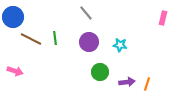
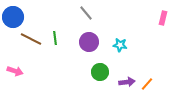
orange line: rotated 24 degrees clockwise
